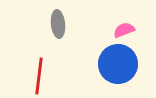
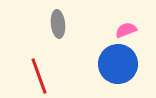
pink semicircle: moved 2 px right
red line: rotated 27 degrees counterclockwise
